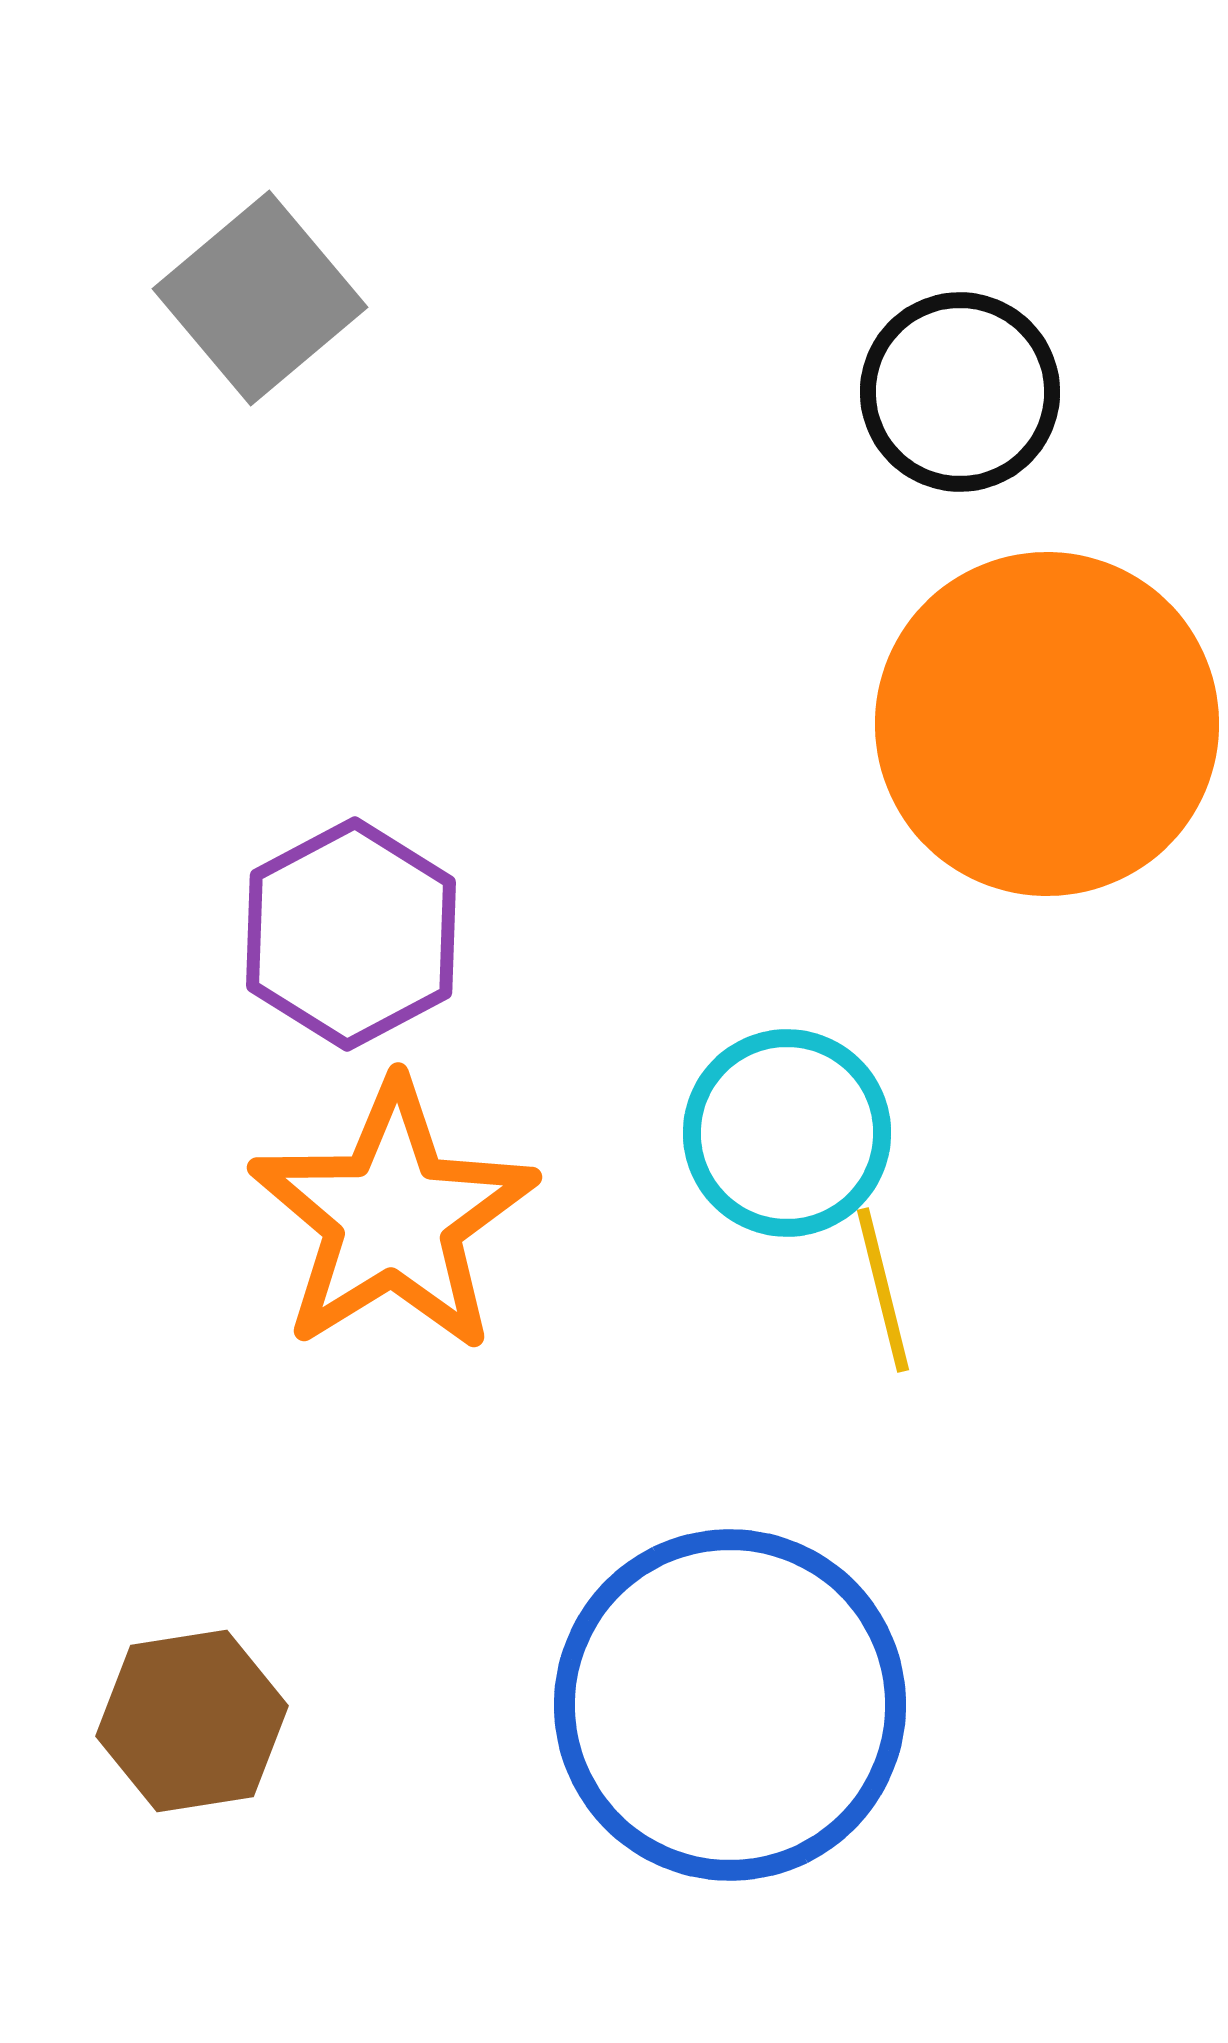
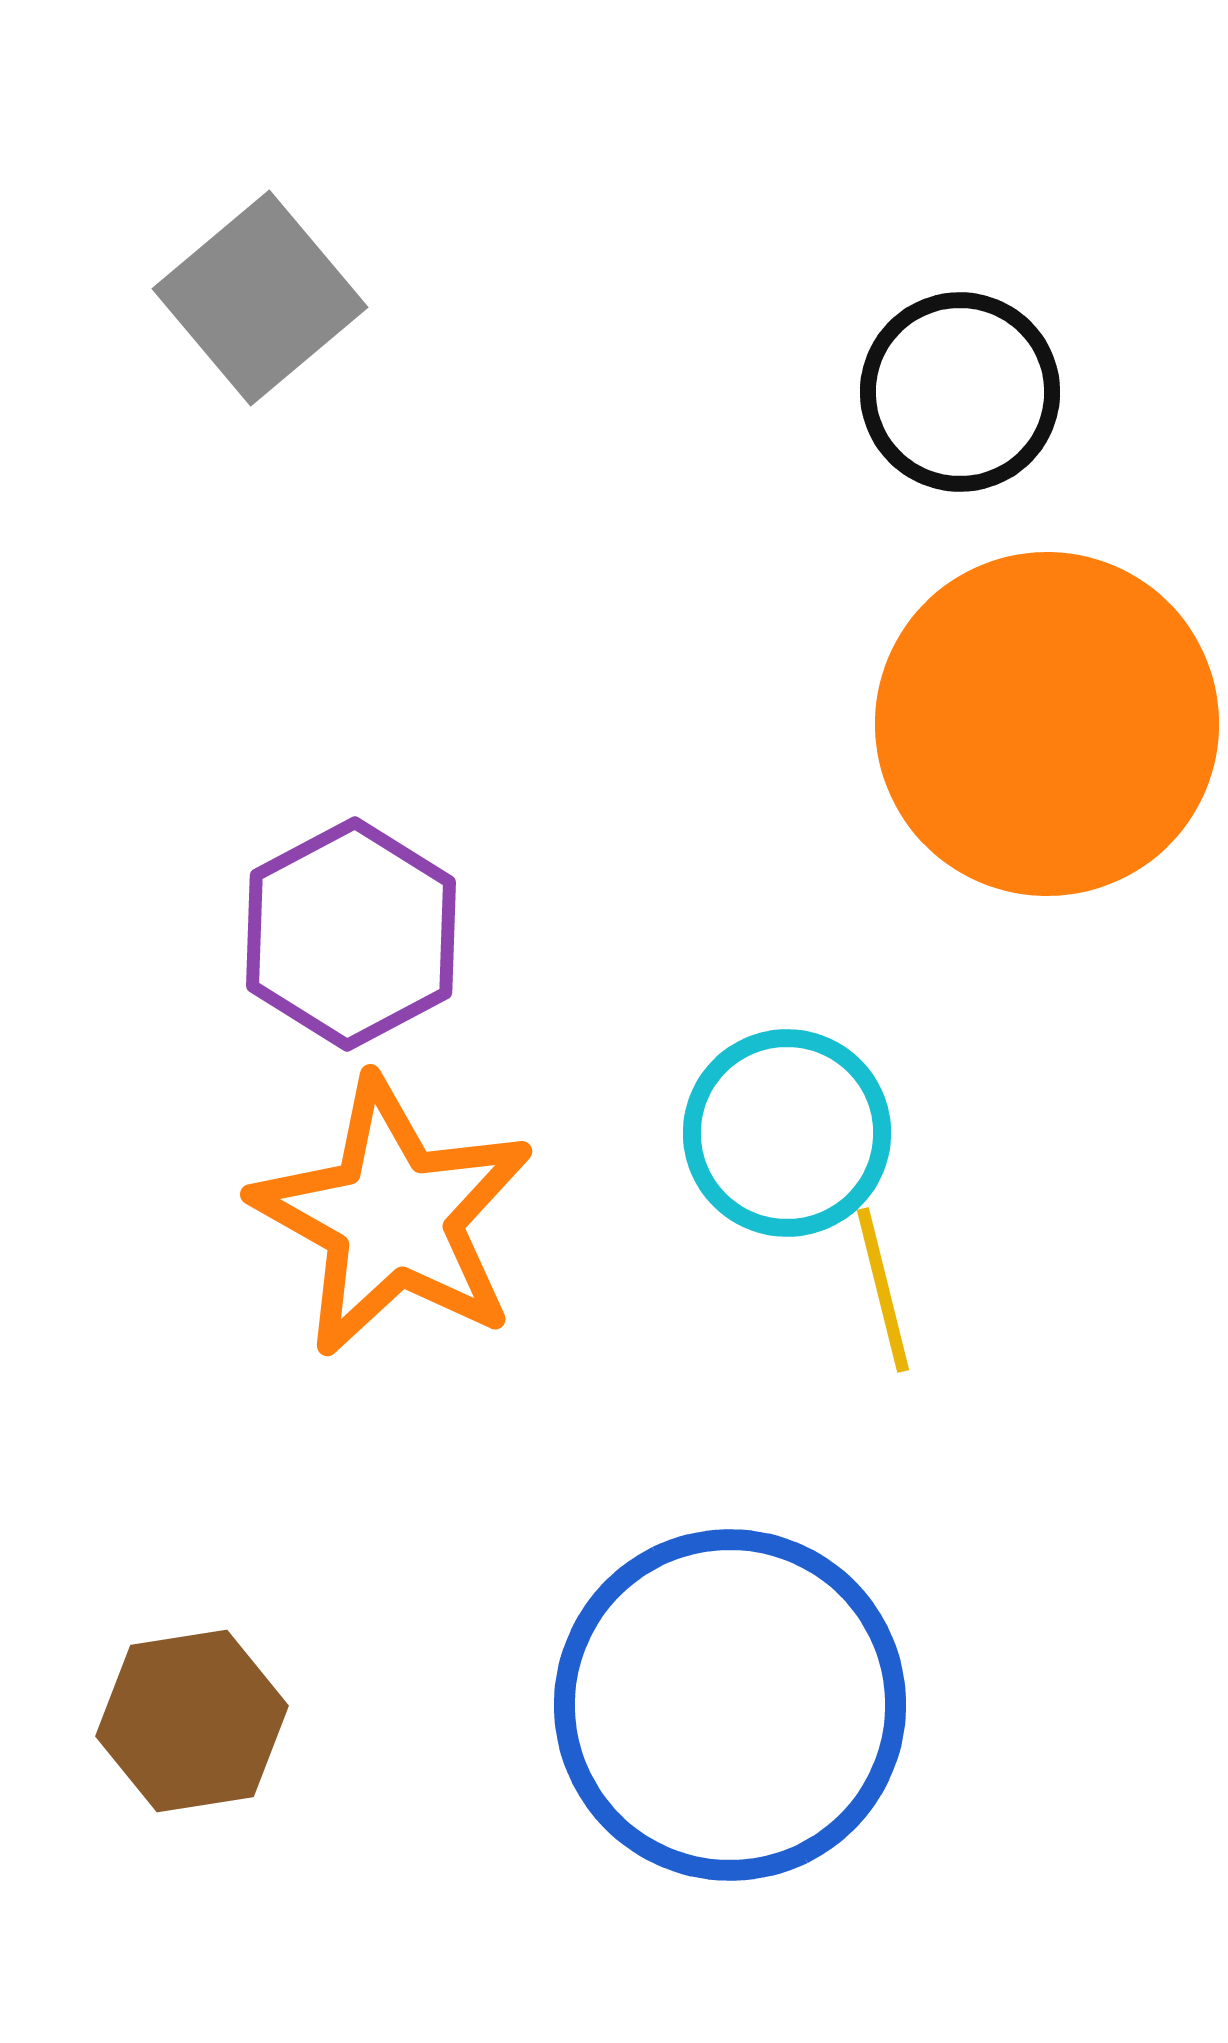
orange star: rotated 11 degrees counterclockwise
